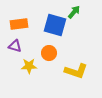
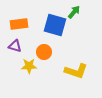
orange circle: moved 5 px left, 1 px up
